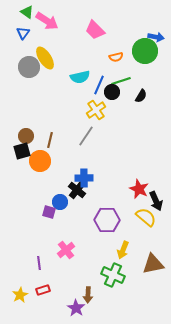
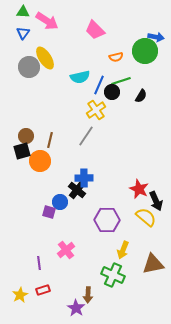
green triangle: moved 4 px left; rotated 32 degrees counterclockwise
